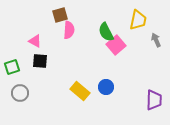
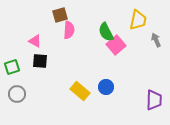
gray circle: moved 3 px left, 1 px down
